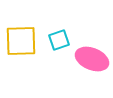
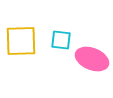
cyan square: moved 2 px right; rotated 25 degrees clockwise
